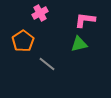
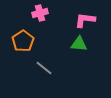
pink cross: rotated 14 degrees clockwise
green triangle: rotated 18 degrees clockwise
gray line: moved 3 px left, 4 px down
